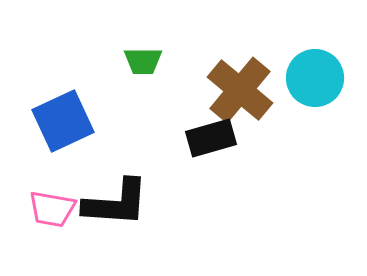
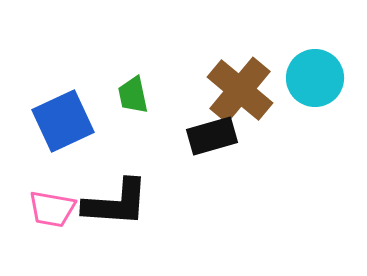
green trapezoid: moved 10 px left, 34 px down; rotated 78 degrees clockwise
black rectangle: moved 1 px right, 2 px up
